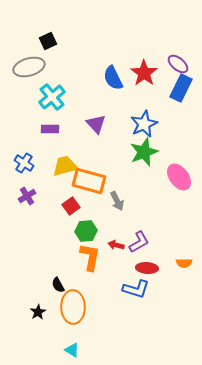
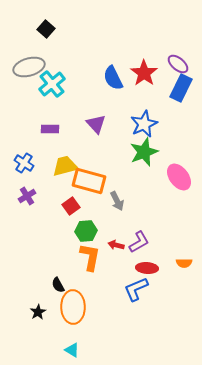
black square: moved 2 px left, 12 px up; rotated 24 degrees counterclockwise
cyan cross: moved 13 px up
blue L-shape: rotated 140 degrees clockwise
